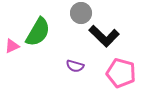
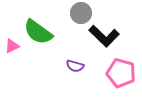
green semicircle: rotated 96 degrees clockwise
